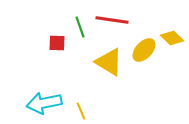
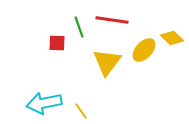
green line: moved 1 px left
yellow triangle: moved 2 px left; rotated 36 degrees clockwise
yellow line: rotated 12 degrees counterclockwise
